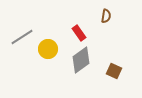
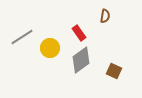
brown semicircle: moved 1 px left
yellow circle: moved 2 px right, 1 px up
